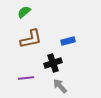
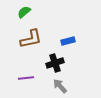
black cross: moved 2 px right
